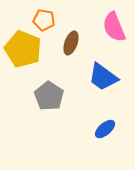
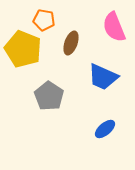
blue trapezoid: rotated 12 degrees counterclockwise
